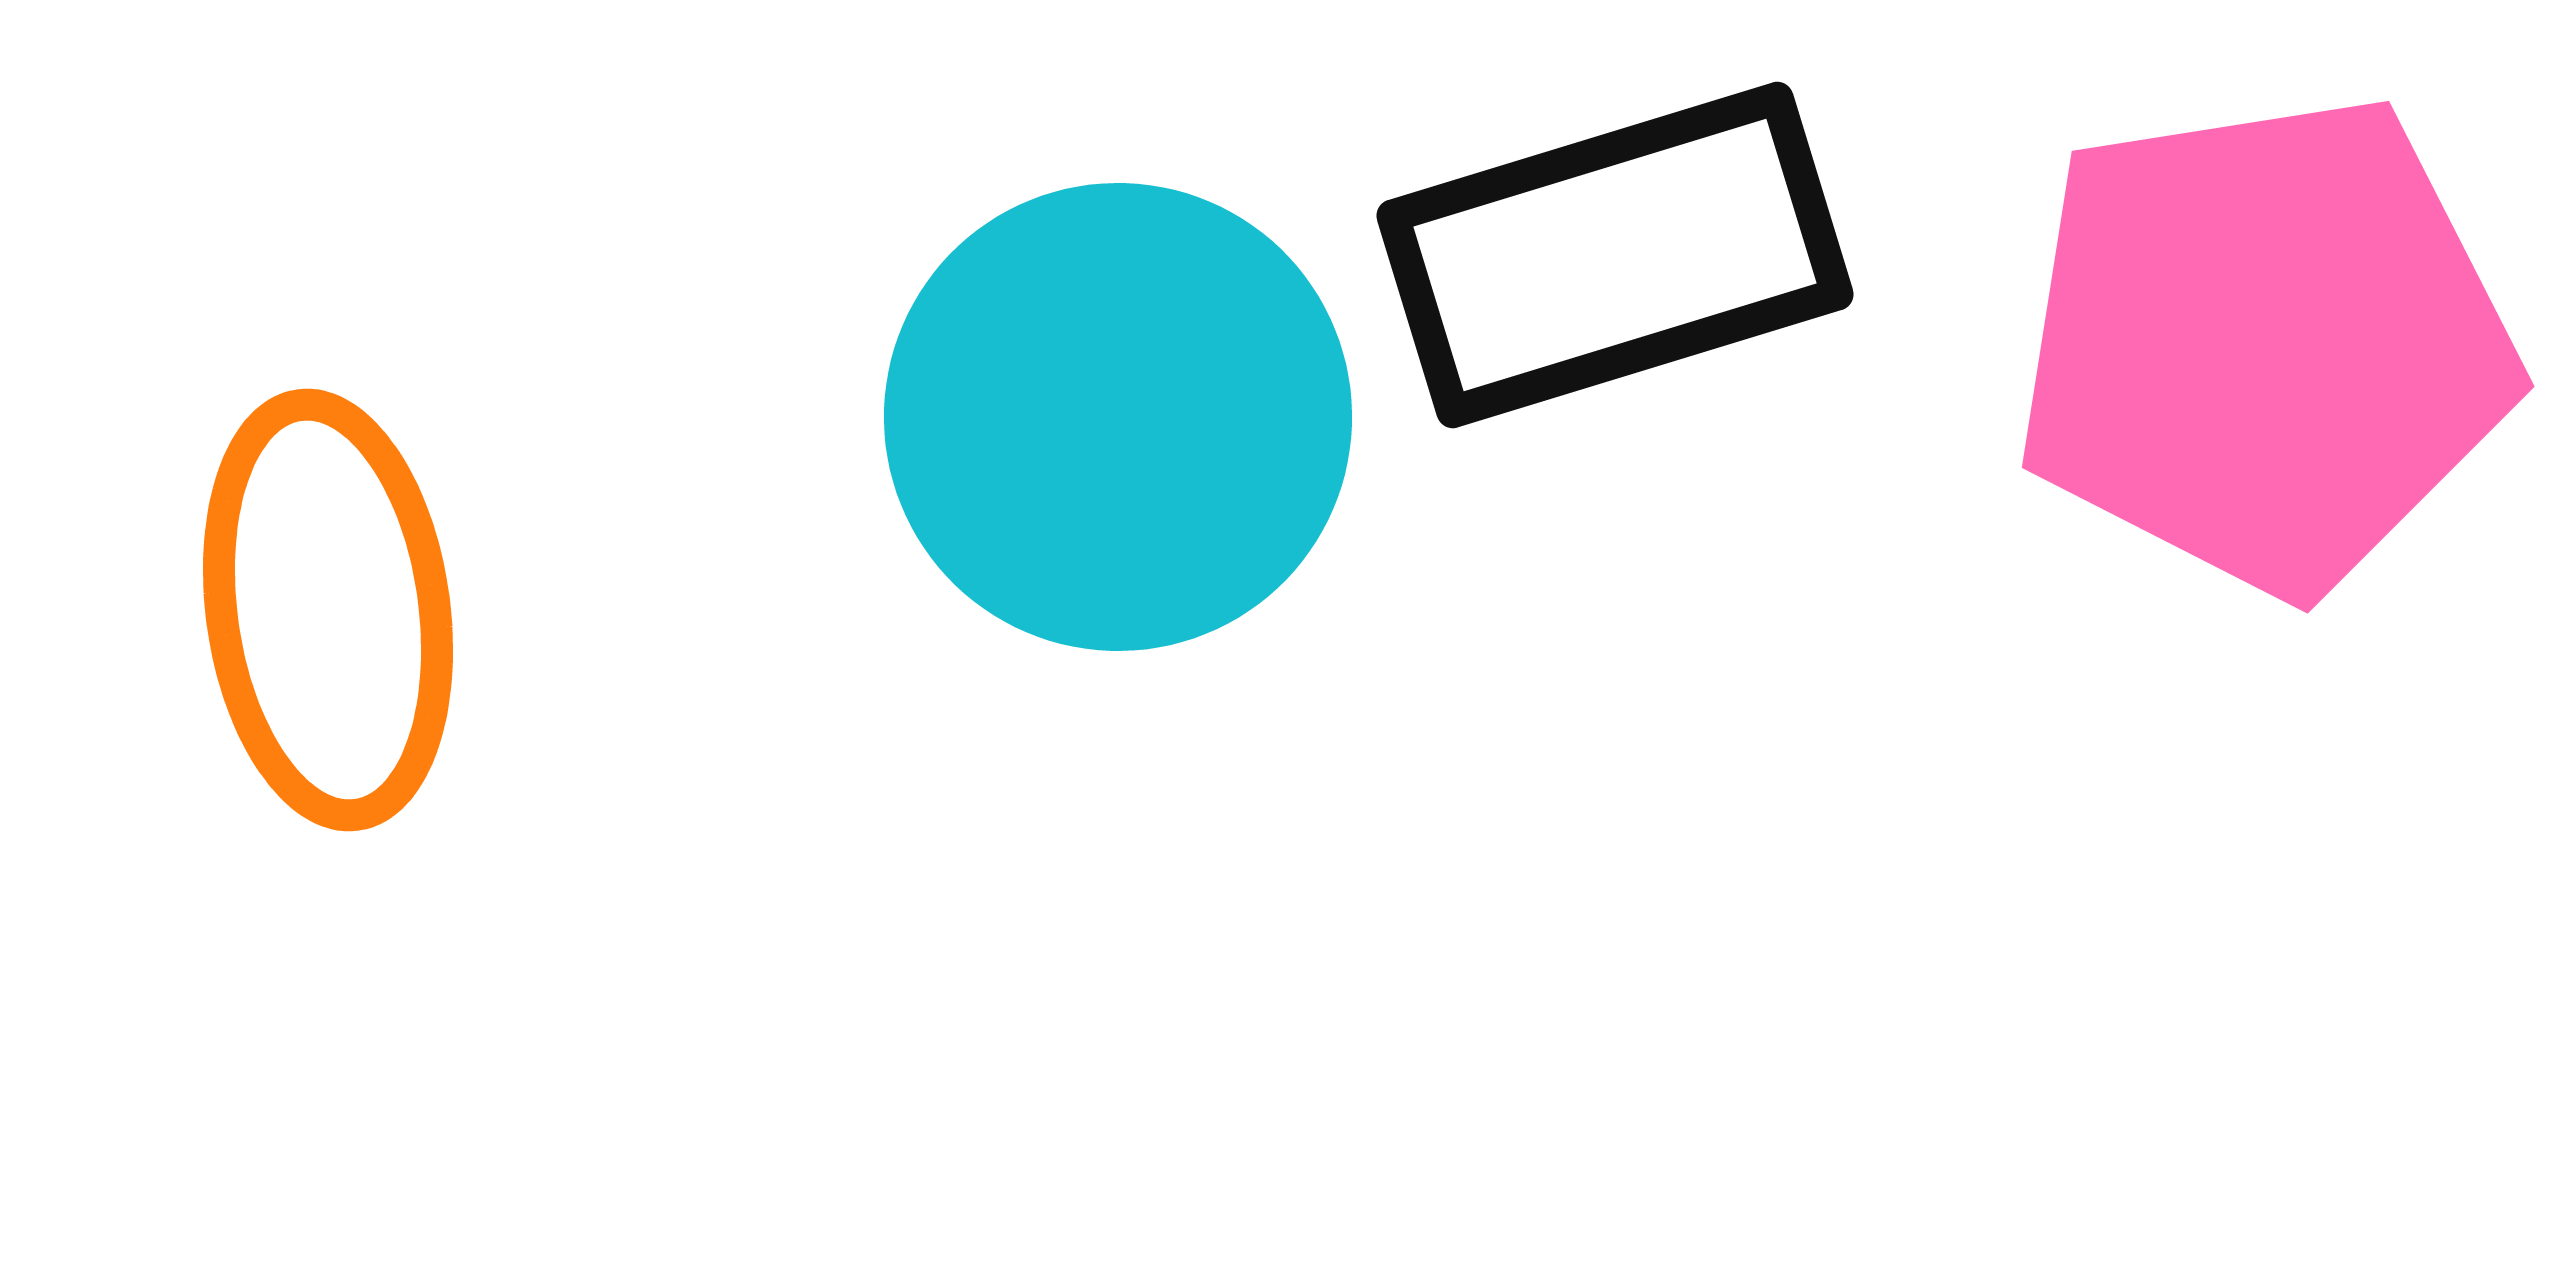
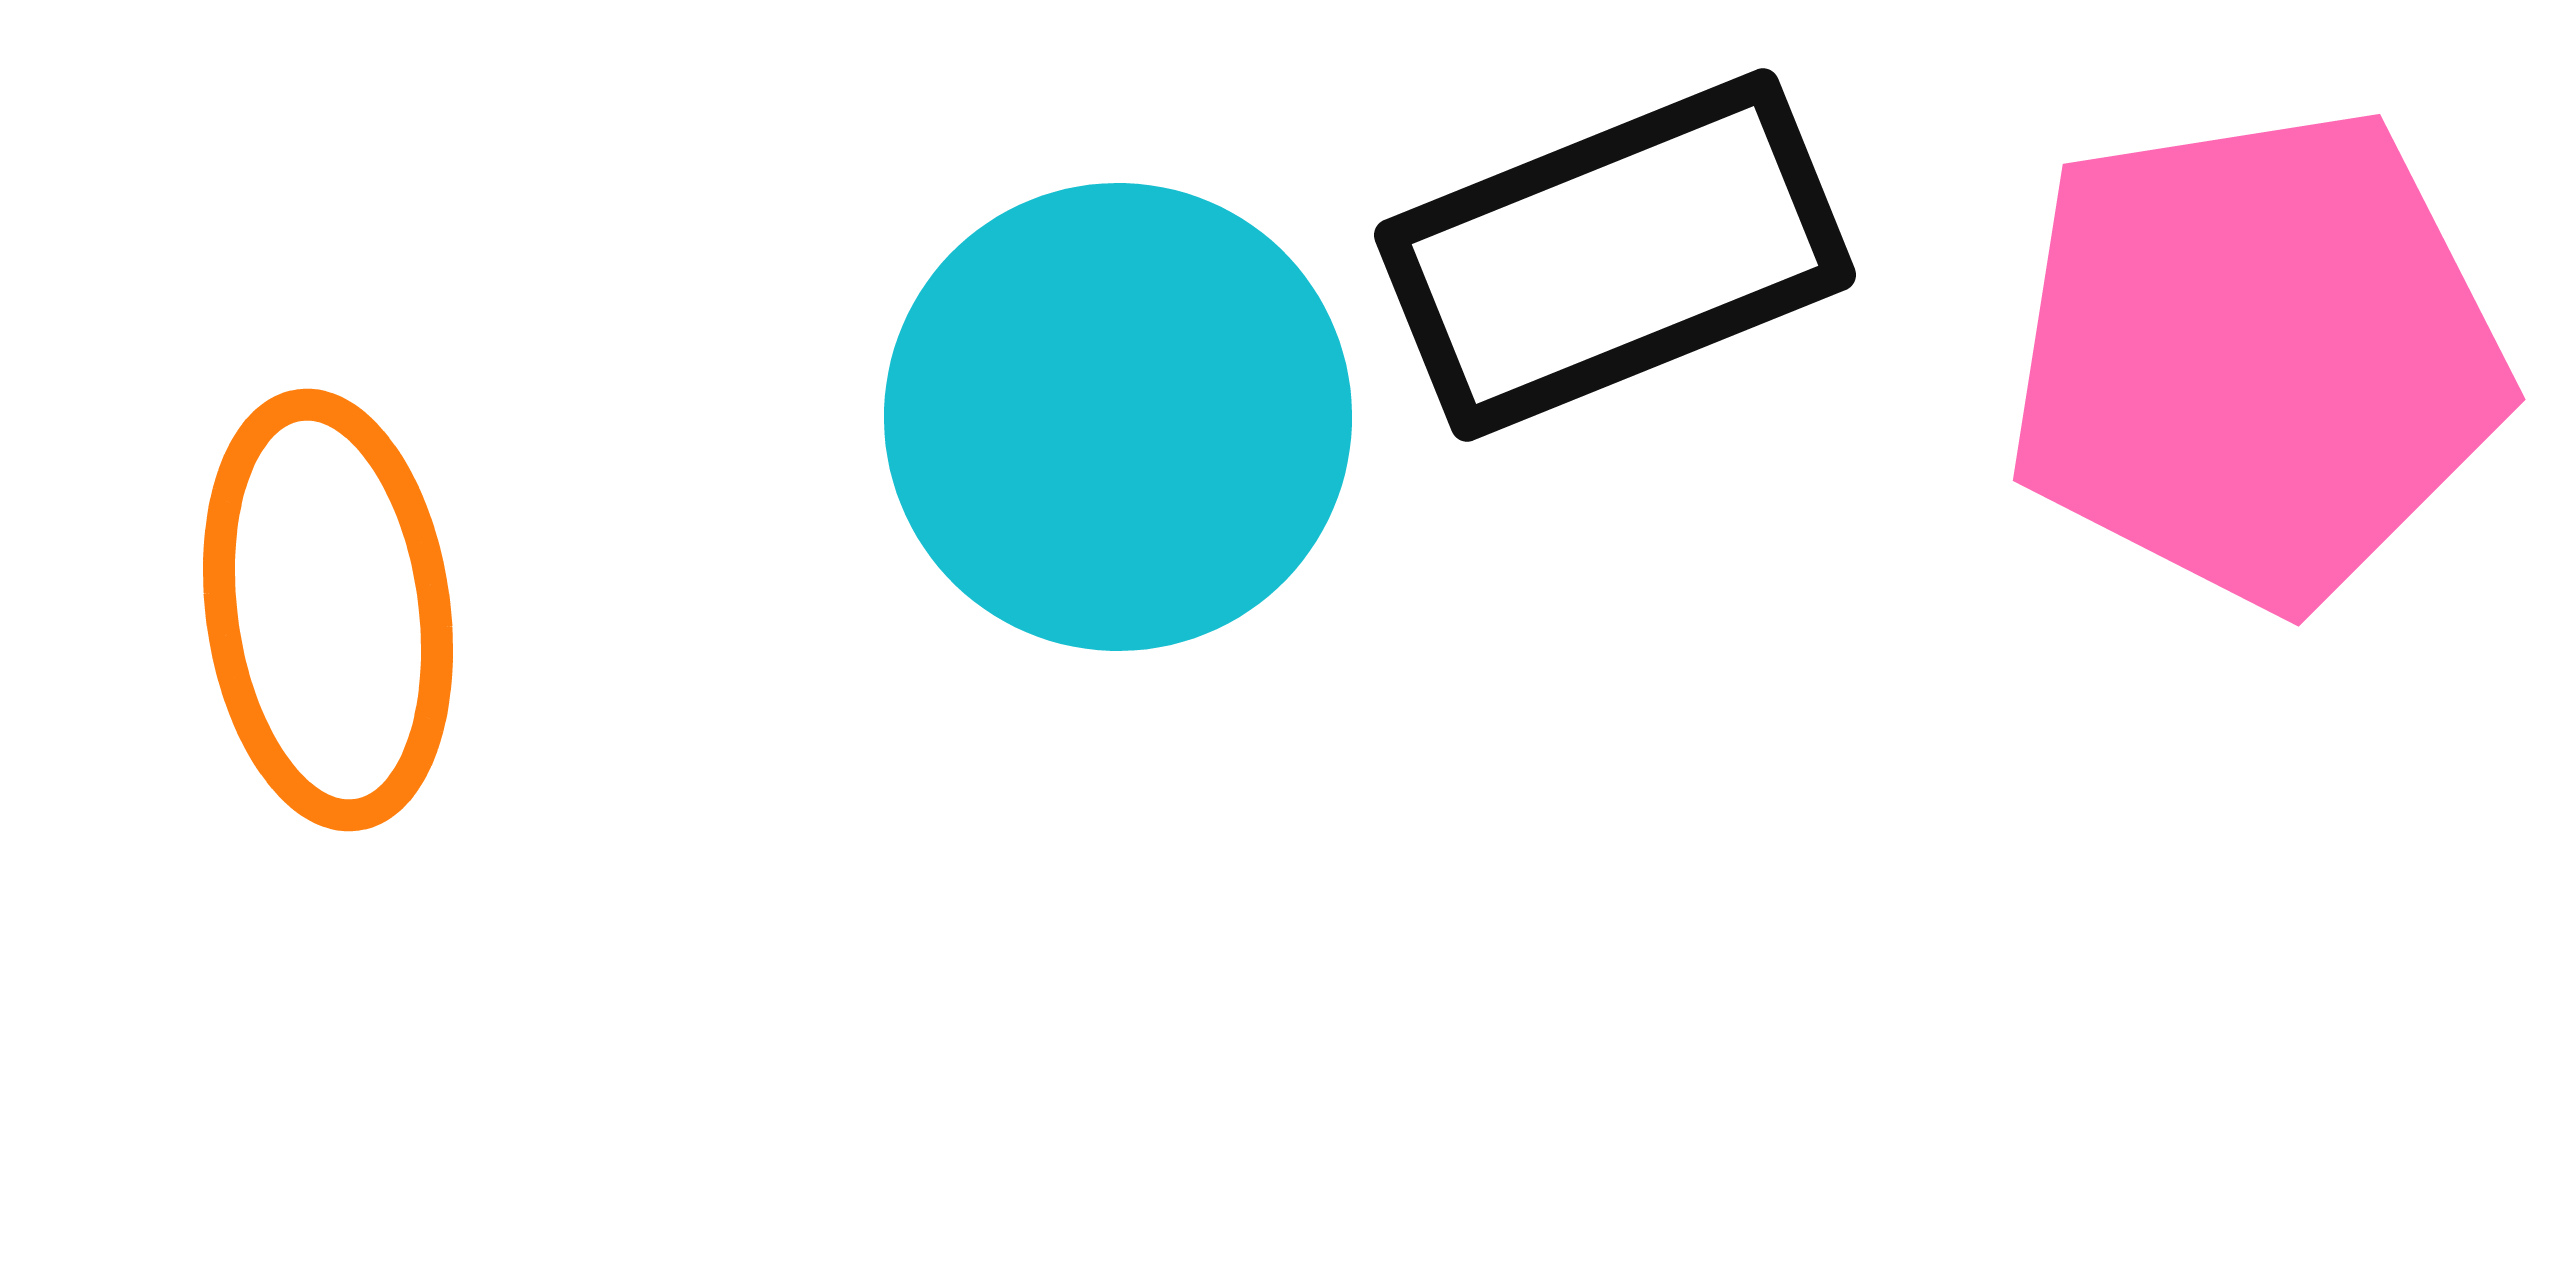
black rectangle: rotated 5 degrees counterclockwise
pink pentagon: moved 9 px left, 13 px down
